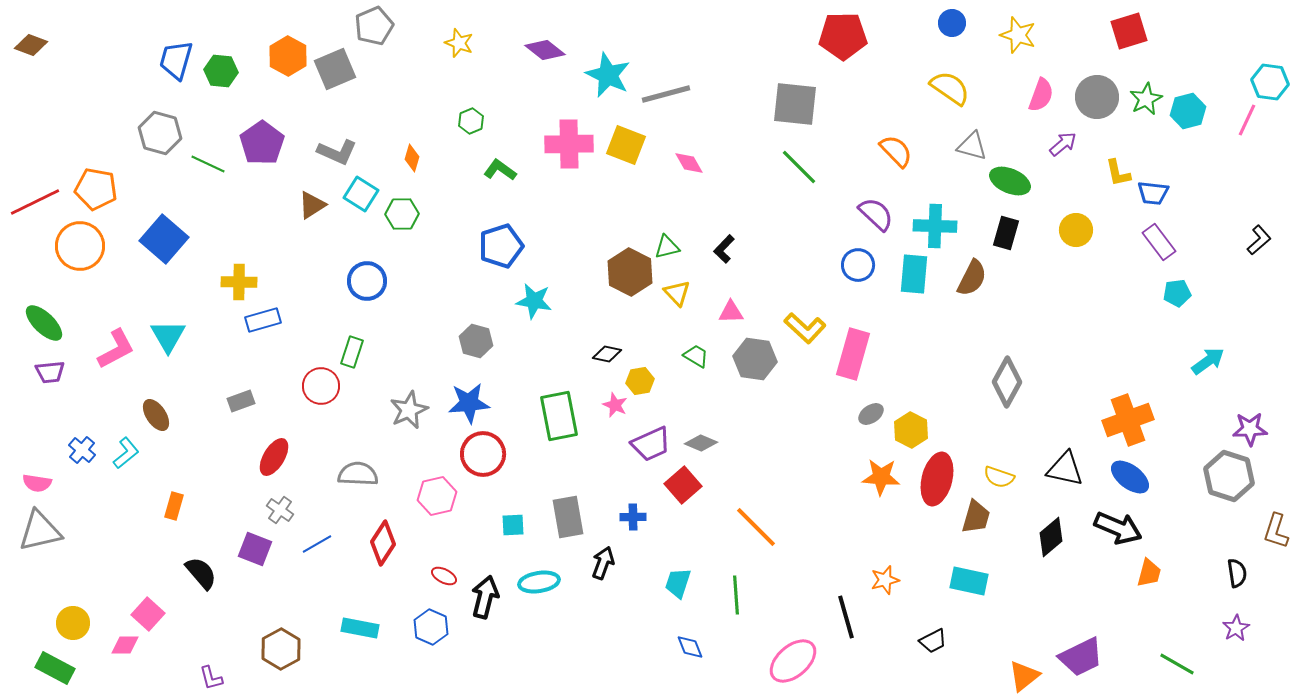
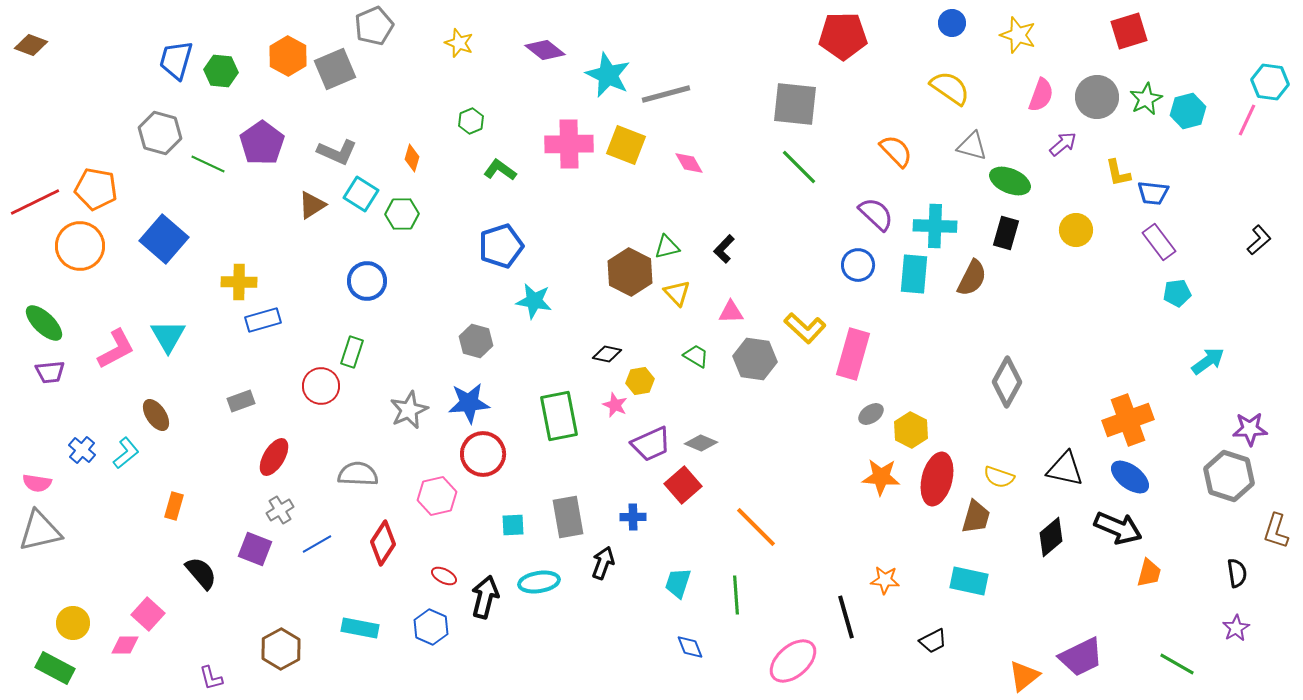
gray cross at (280, 510): rotated 24 degrees clockwise
orange star at (885, 580): rotated 20 degrees clockwise
